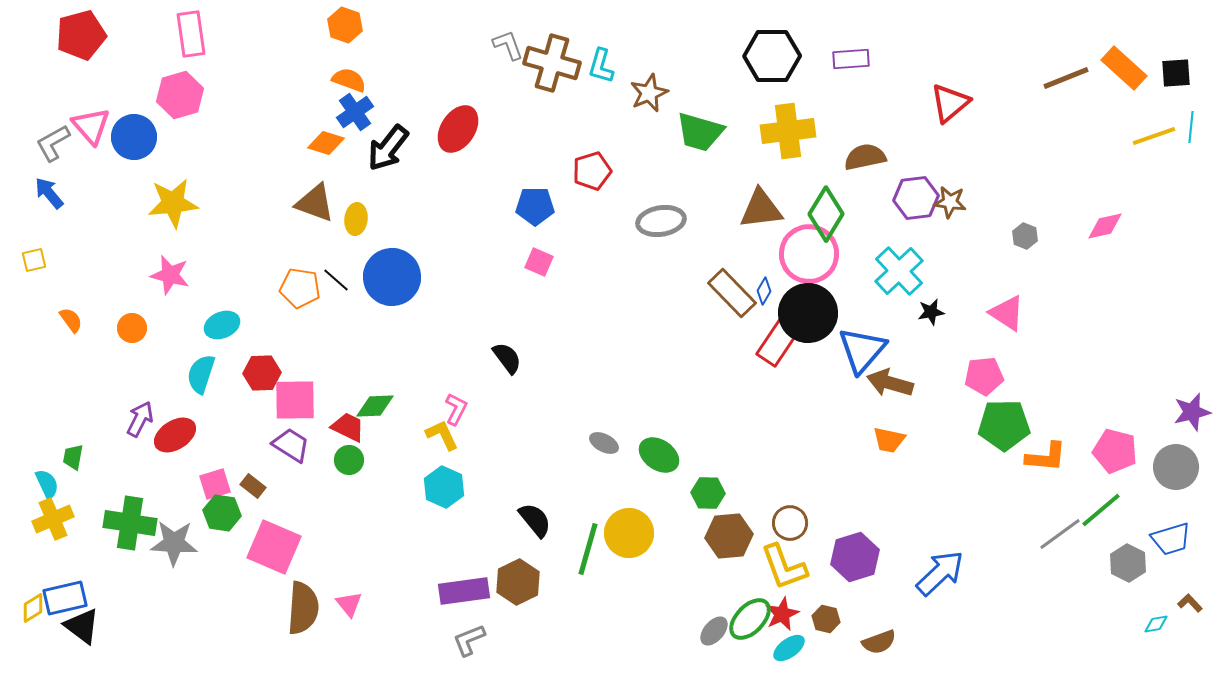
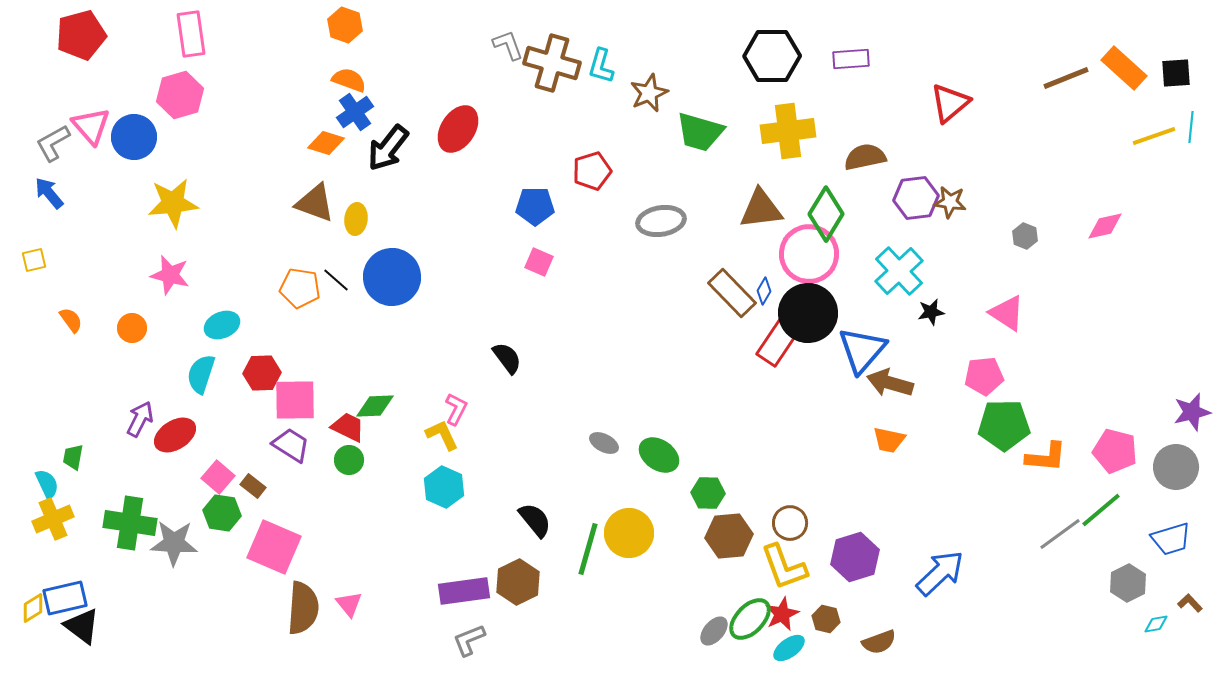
pink square at (215, 484): moved 3 px right, 7 px up; rotated 32 degrees counterclockwise
gray hexagon at (1128, 563): moved 20 px down; rotated 6 degrees clockwise
